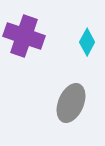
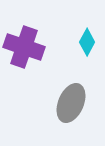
purple cross: moved 11 px down
